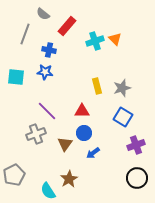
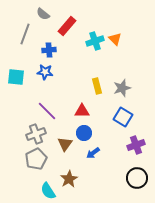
blue cross: rotated 16 degrees counterclockwise
gray pentagon: moved 22 px right, 16 px up
